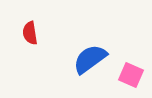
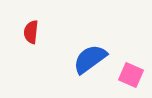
red semicircle: moved 1 px right, 1 px up; rotated 15 degrees clockwise
